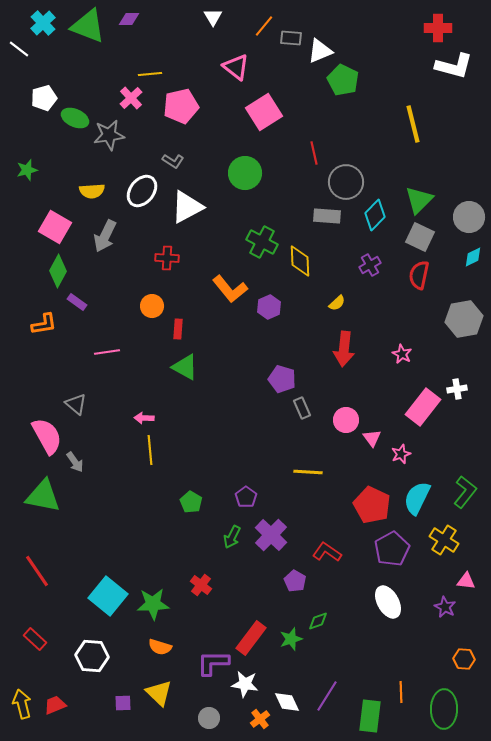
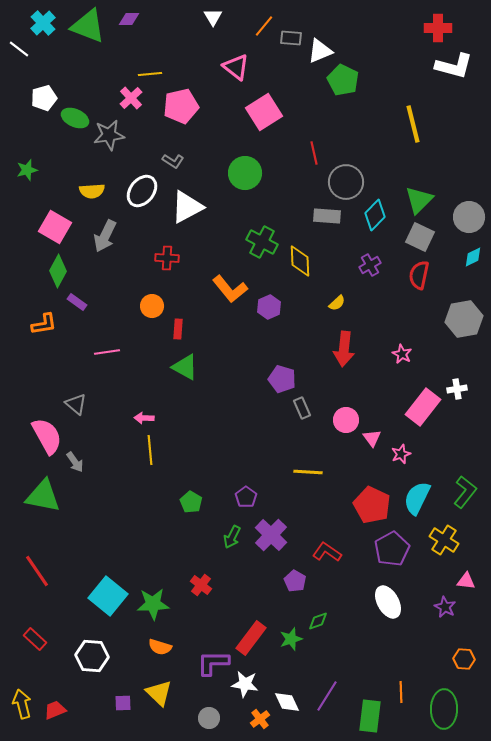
red trapezoid at (55, 705): moved 5 px down
